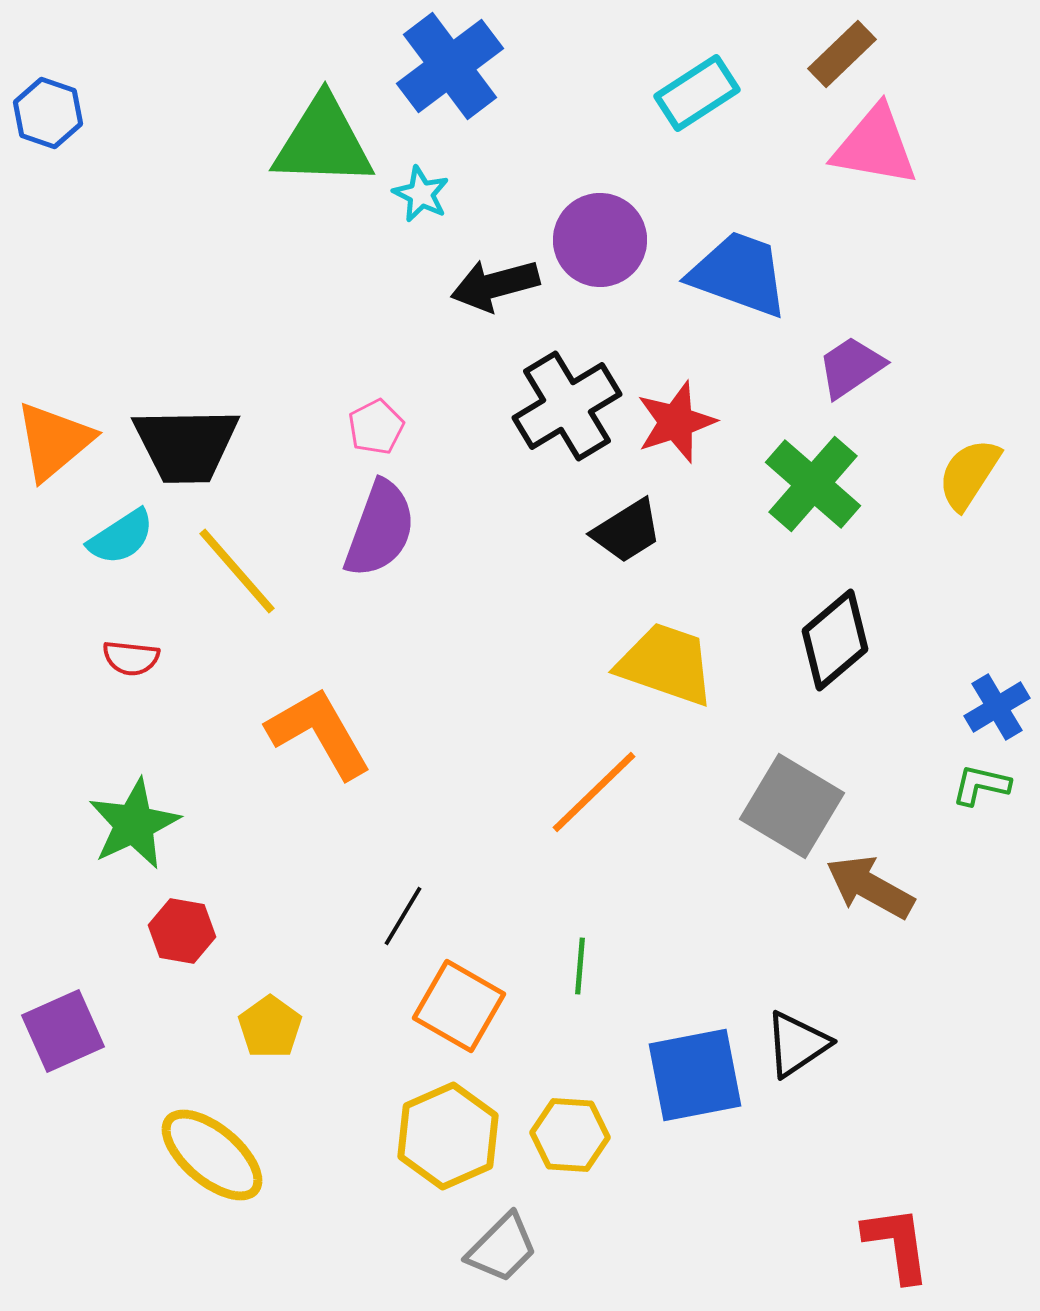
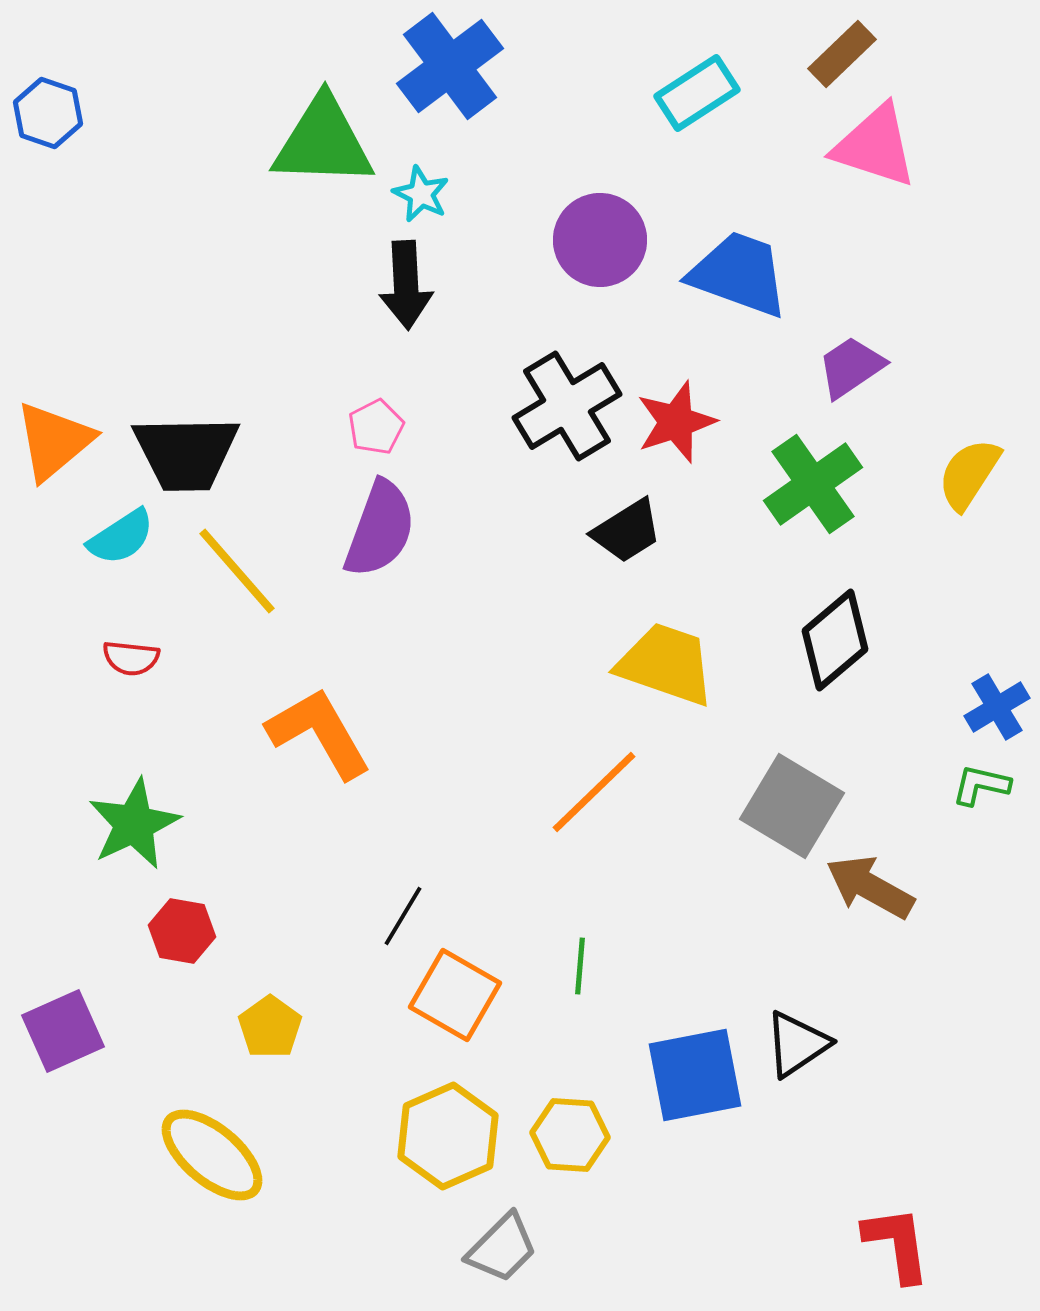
pink triangle at (875, 146): rotated 8 degrees clockwise
black arrow at (495, 285): moved 89 px left; rotated 78 degrees counterclockwise
black trapezoid at (186, 445): moved 8 px down
green cross at (813, 484): rotated 14 degrees clockwise
orange square at (459, 1006): moved 4 px left, 11 px up
